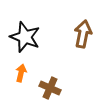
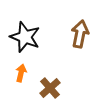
brown arrow: moved 3 px left
brown cross: rotated 25 degrees clockwise
